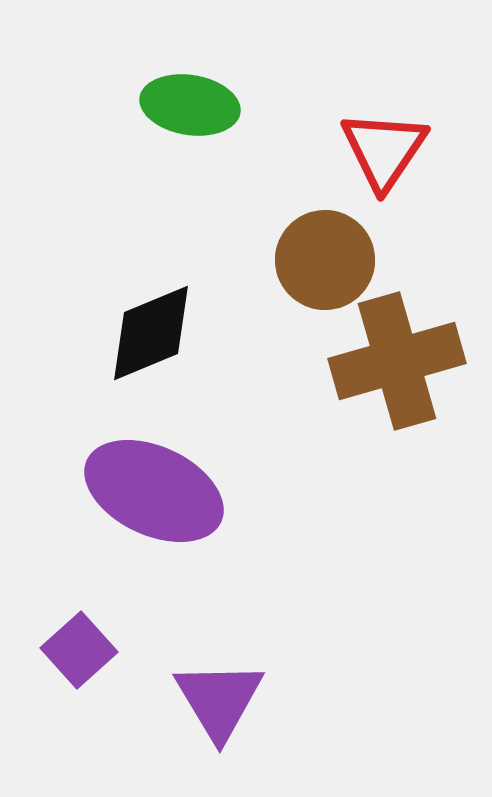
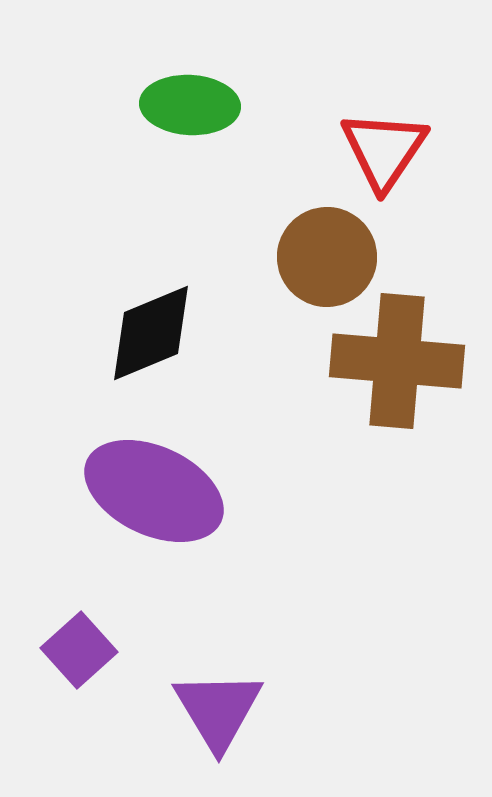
green ellipse: rotated 6 degrees counterclockwise
brown circle: moved 2 px right, 3 px up
brown cross: rotated 21 degrees clockwise
purple triangle: moved 1 px left, 10 px down
